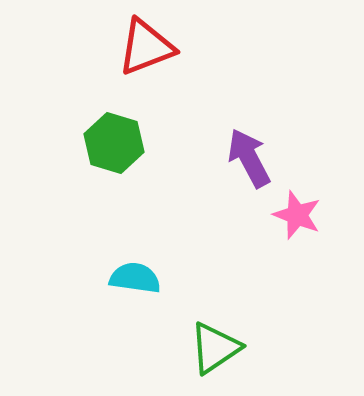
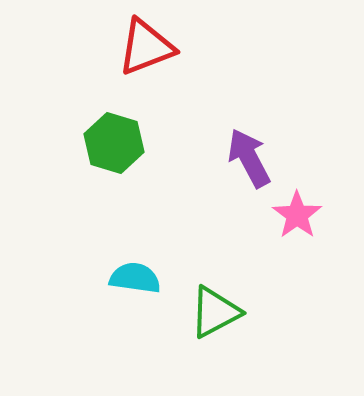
pink star: rotated 15 degrees clockwise
green triangle: moved 36 px up; rotated 6 degrees clockwise
